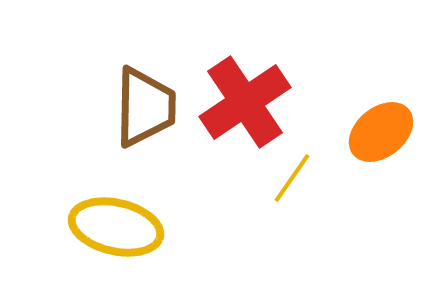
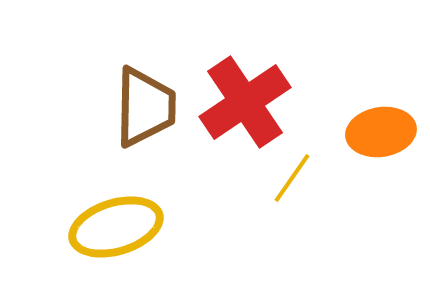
orange ellipse: rotated 30 degrees clockwise
yellow ellipse: rotated 30 degrees counterclockwise
